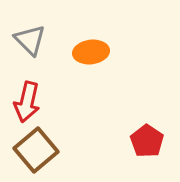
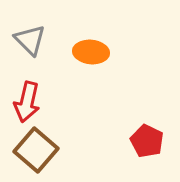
orange ellipse: rotated 12 degrees clockwise
red pentagon: rotated 8 degrees counterclockwise
brown square: rotated 9 degrees counterclockwise
